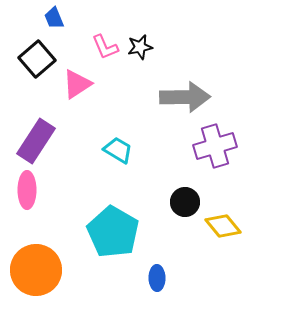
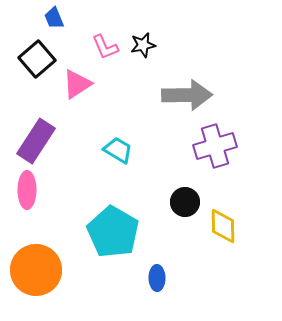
black star: moved 3 px right, 2 px up
gray arrow: moved 2 px right, 2 px up
yellow diamond: rotated 39 degrees clockwise
